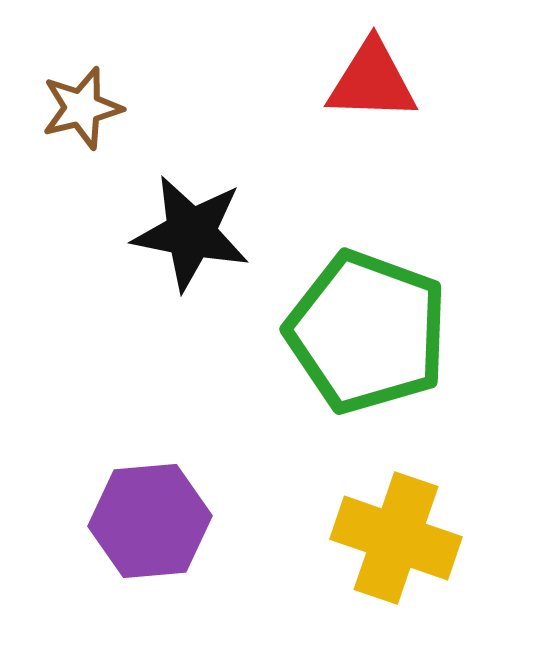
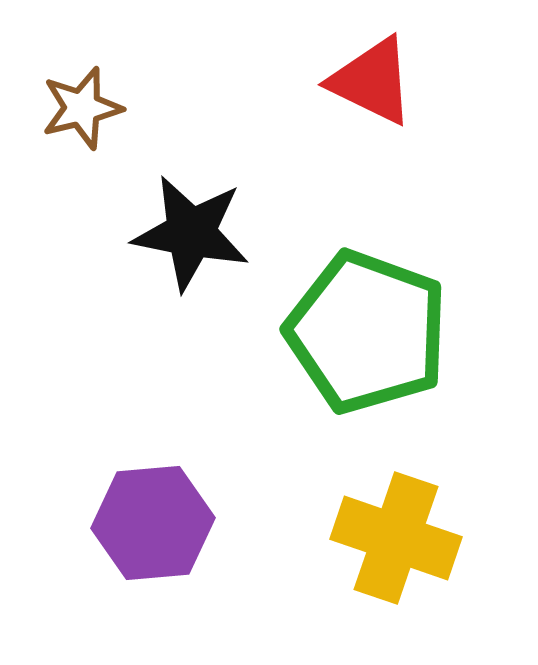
red triangle: rotated 24 degrees clockwise
purple hexagon: moved 3 px right, 2 px down
